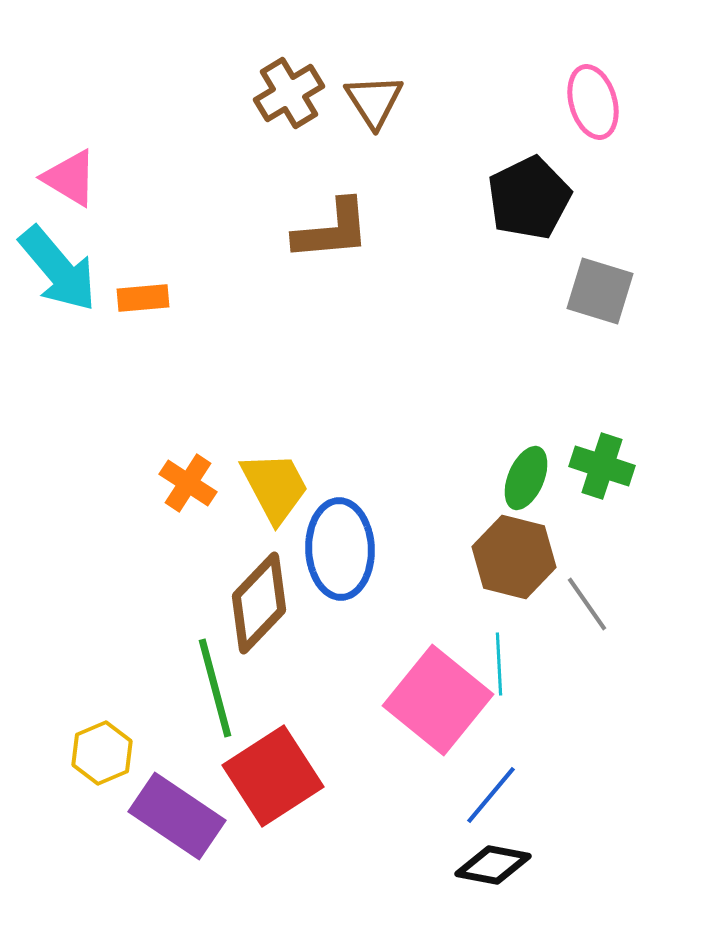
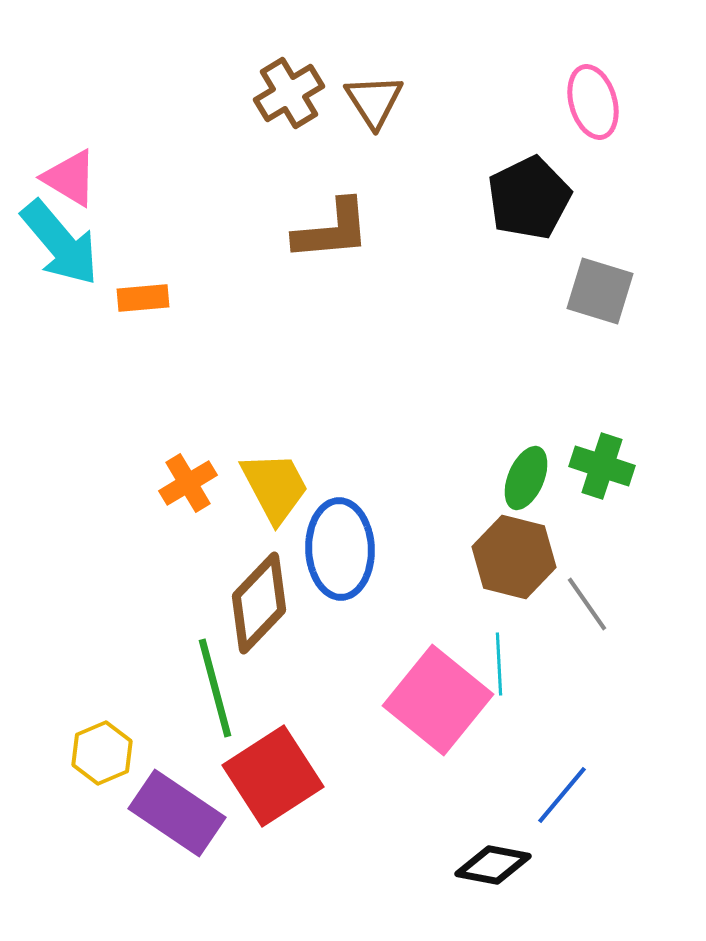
cyan arrow: moved 2 px right, 26 px up
orange cross: rotated 26 degrees clockwise
blue line: moved 71 px right
purple rectangle: moved 3 px up
